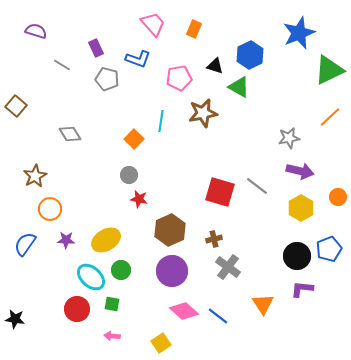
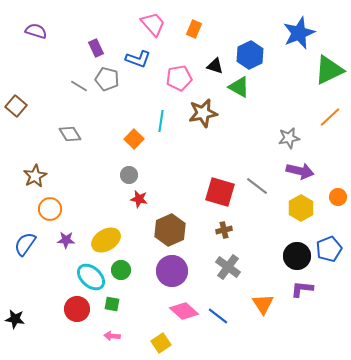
gray line at (62, 65): moved 17 px right, 21 px down
brown cross at (214, 239): moved 10 px right, 9 px up
